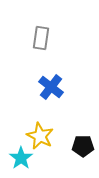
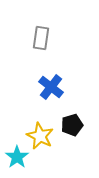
black pentagon: moved 11 px left, 21 px up; rotated 15 degrees counterclockwise
cyan star: moved 4 px left, 1 px up
